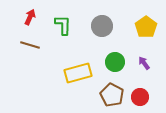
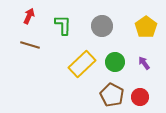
red arrow: moved 1 px left, 1 px up
yellow rectangle: moved 4 px right, 9 px up; rotated 28 degrees counterclockwise
